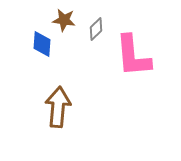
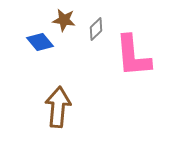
blue diamond: moved 2 px left, 2 px up; rotated 44 degrees counterclockwise
